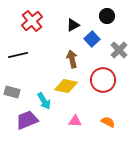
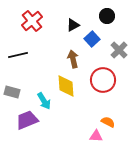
brown arrow: moved 1 px right
yellow diamond: rotated 75 degrees clockwise
pink triangle: moved 21 px right, 15 px down
